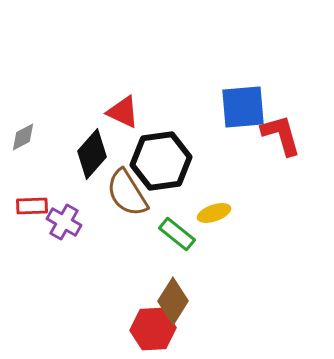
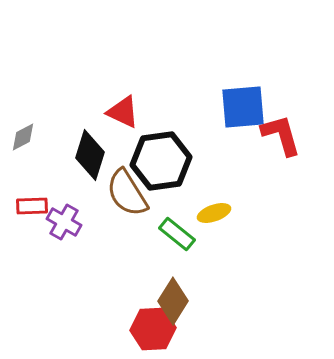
black diamond: moved 2 px left, 1 px down; rotated 24 degrees counterclockwise
